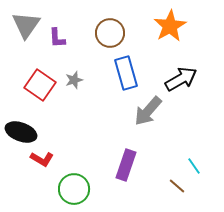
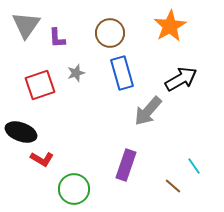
blue rectangle: moved 4 px left
gray star: moved 2 px right, 7 px up
red square: rotated 36 degrees clockwise
brown line: moved 4 px left
